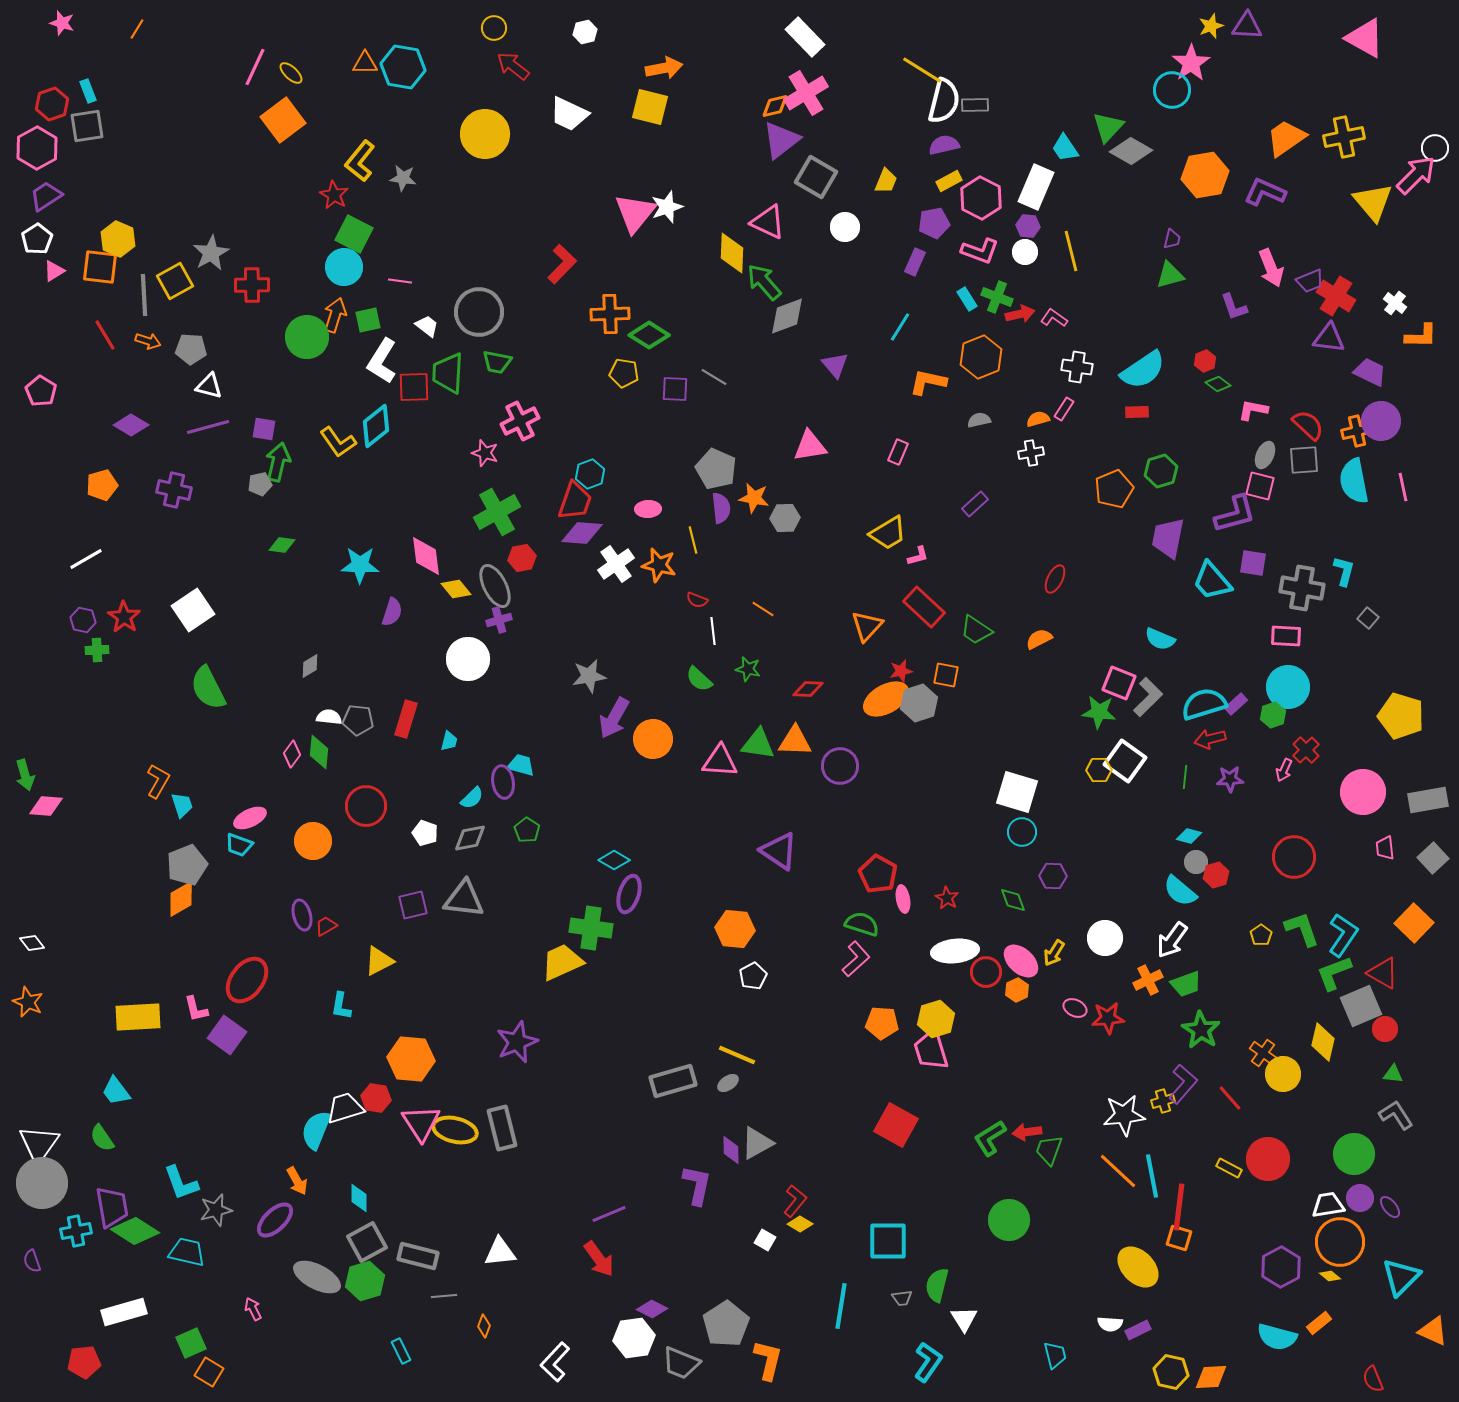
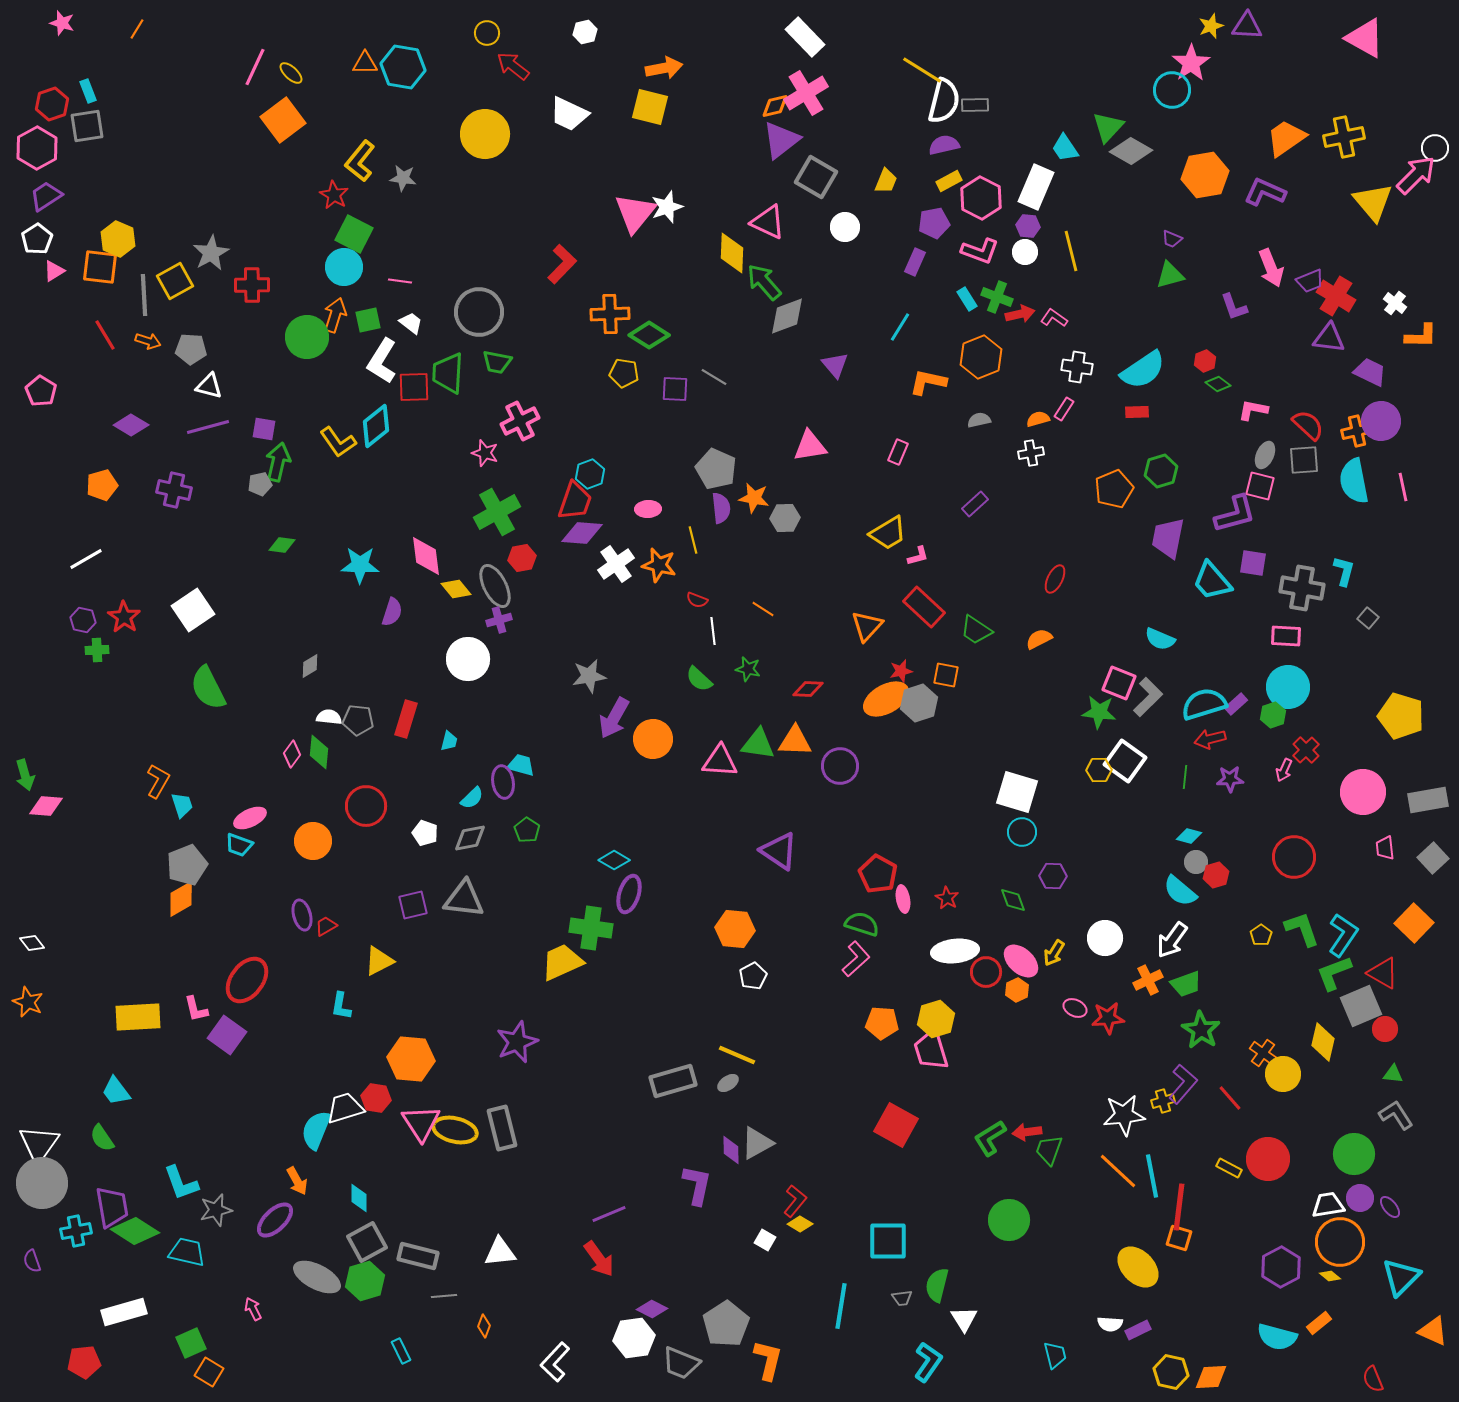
yellow circle at (494, 28): moved 7 px left, 5 px down
purple trapezoid at (1172, 239): rotated 100 degrees clockwise
white trapezoid at (427, 326): moved 16 px left, 3 px up
